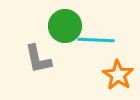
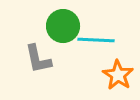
green circle: moved 2 px left
